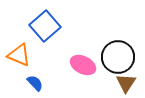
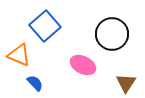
black circle: moved 6 px left, 23 px up
